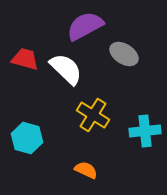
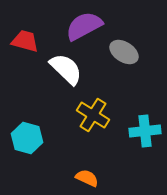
purple semicircle: moved 1 px left
gray ellipse: moved 2 px up
red trapezoid: moved 18 px up
orange semicircle: moved 1 px right, 8 px down
